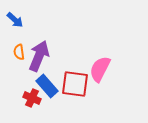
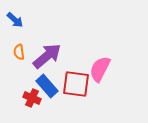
purple arrow: moved 8 px right; rotated 28 degrees clockwise
red square: moved 1 px right
